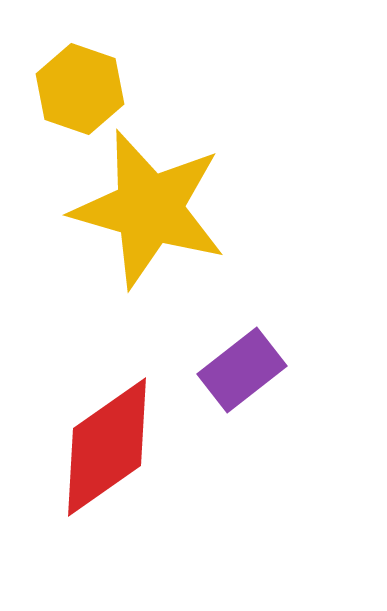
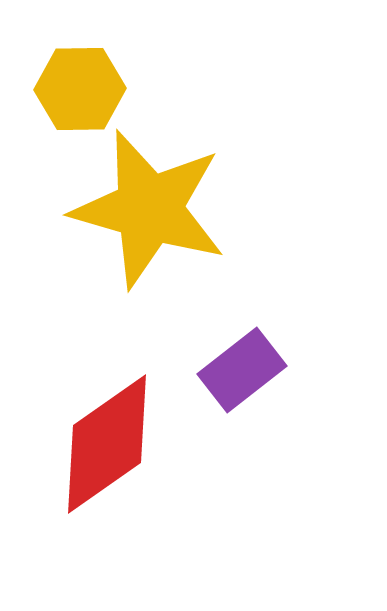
yellow hexagon: rotated 20 degrees counterclockwise
red diamond: moved 3 px up
